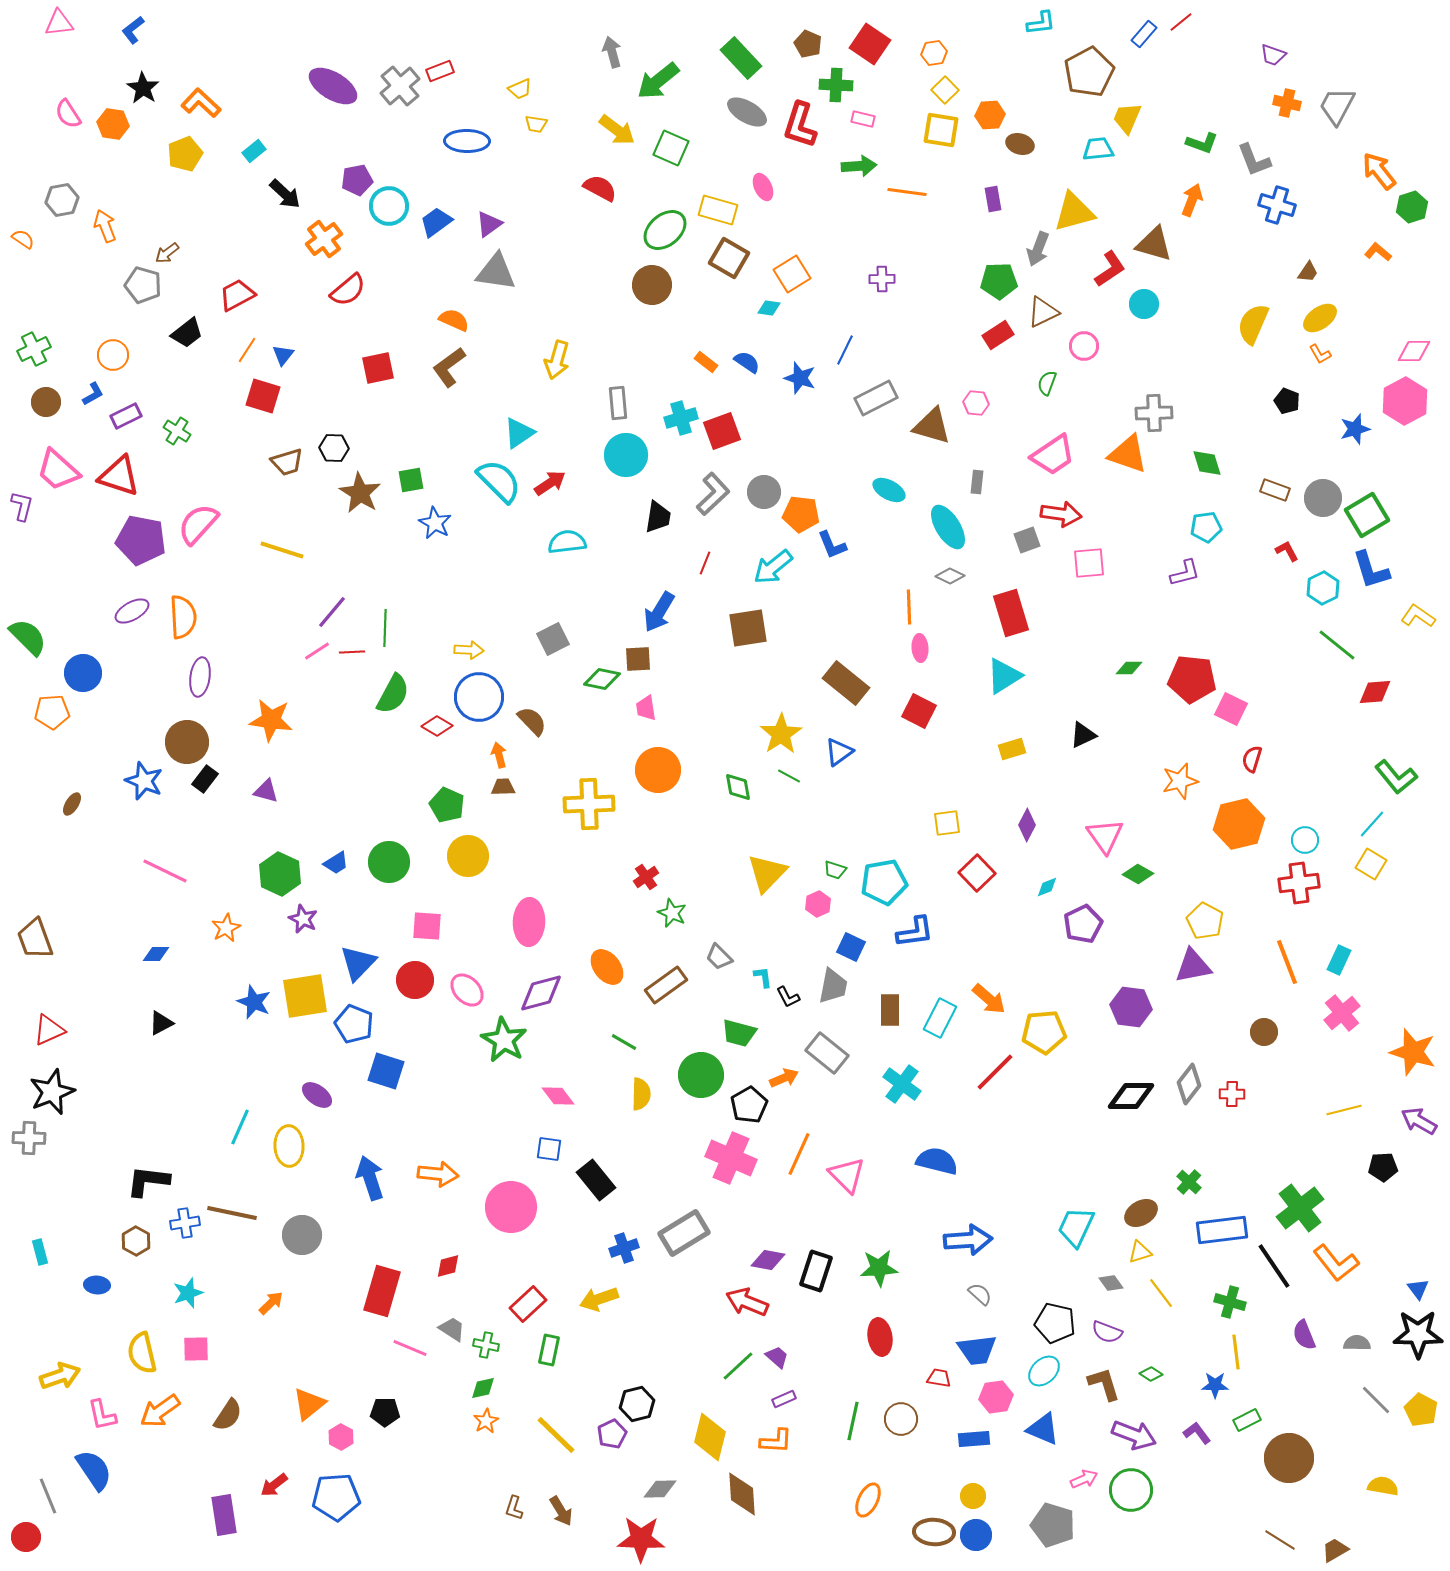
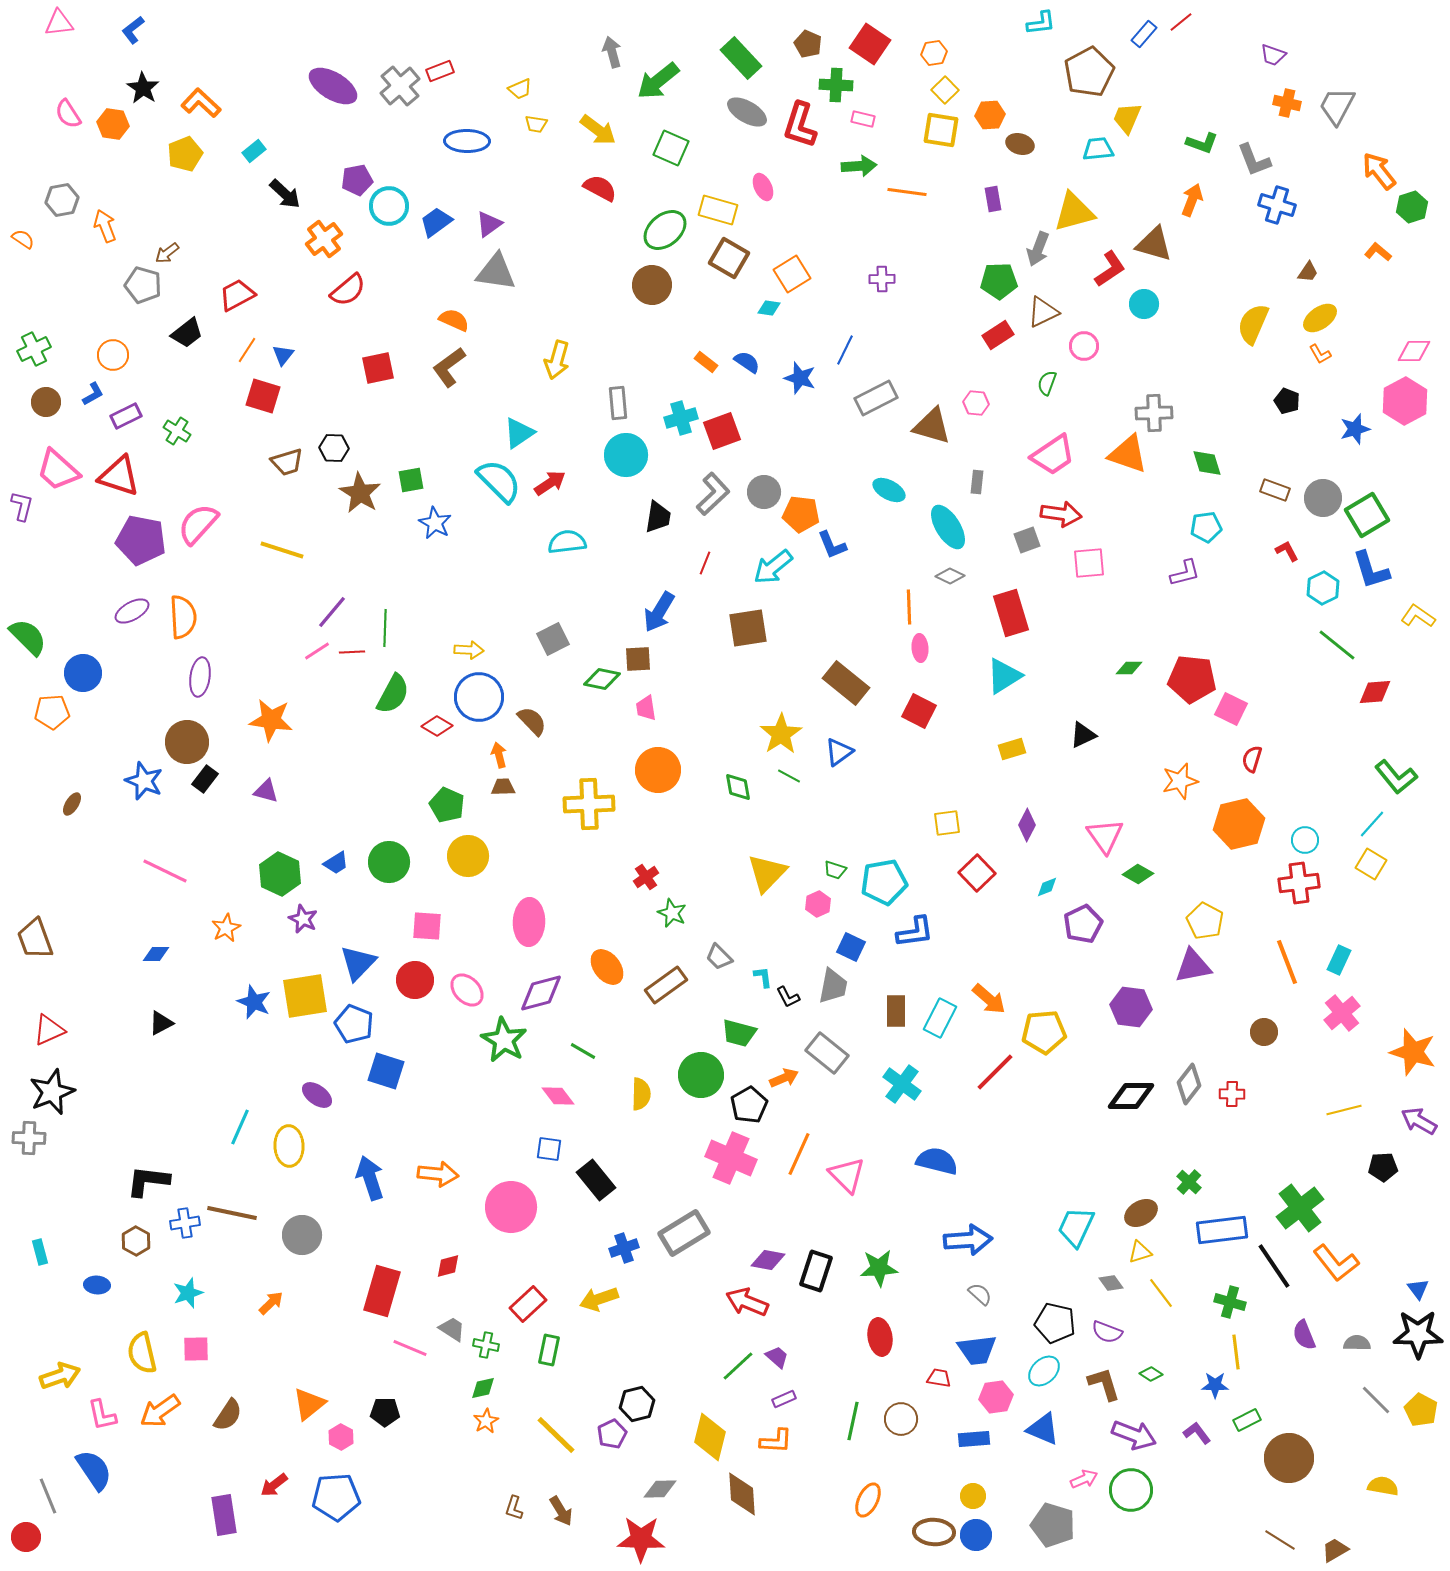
yellow arrow at (617, 130): moved 19 px left
brown rectangle at (890, 1010): moved 6 px right, 1 px down
green line at (624, 1042): moved 41 px left, 9 px down
